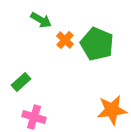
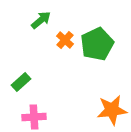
green arrow: rotated 70 degrees counterclockwise
green pentagon: rotated 24 degrees clockwise
pink cross: rotated 20 degrees counterclockwise
